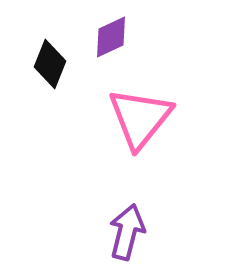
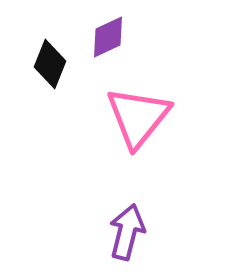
purple diamond: moved 3 px left
pink triangle: moved 2 px left, 1 px up
